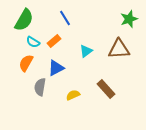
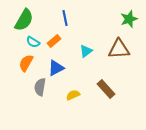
blue line: rotated 21 degrees clockwise
